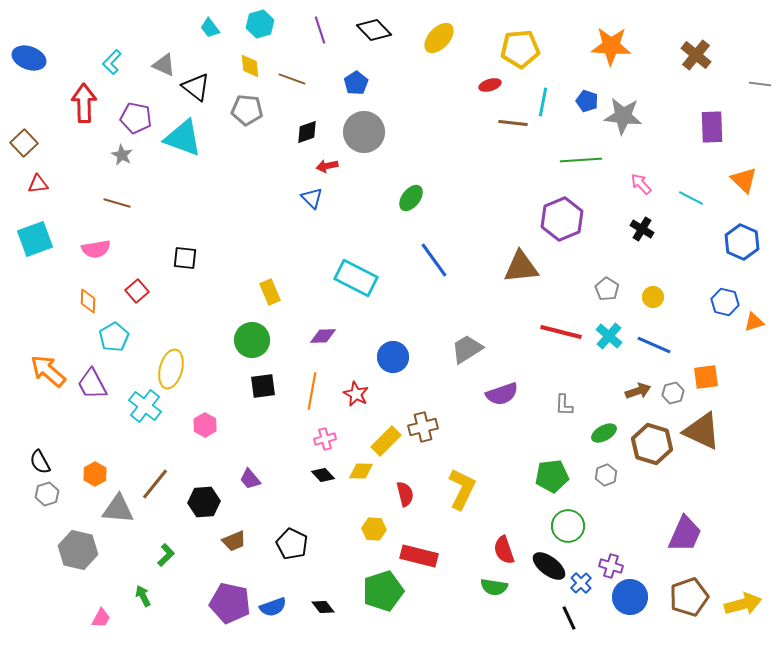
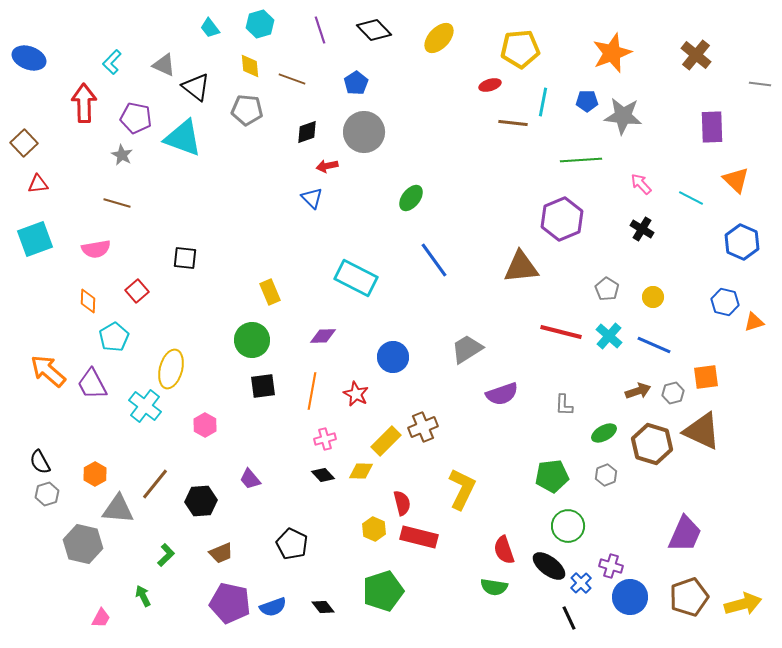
orange star at (611, 46): moved 1 px right, 7 px down; rotated 24 degrees counterclockwise
blue pentagon at (587, 101): rotated 20 degrees counterclockwise
orange triangle at (744, 180): moved 8 px left
brown cross at (423, 427): rotated 8 degrees counterclockwise
red semicircle at (405, 494): moved 3 px left, 9 px down
black hexagon at (204, 502): moved 3 px left, 1 px up
yellow hexagon at (374, 529): rotated 20 degrees clockwise
brown trapezoid at (234, 541): moved 13 px left, 12 px down
gray hexagon at (78, 550): moved 5 px right, 6 px up
red rectangle at (419, 556): moved 19 px up
